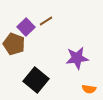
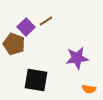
black square: rotated 30 degrees counterclockwise
